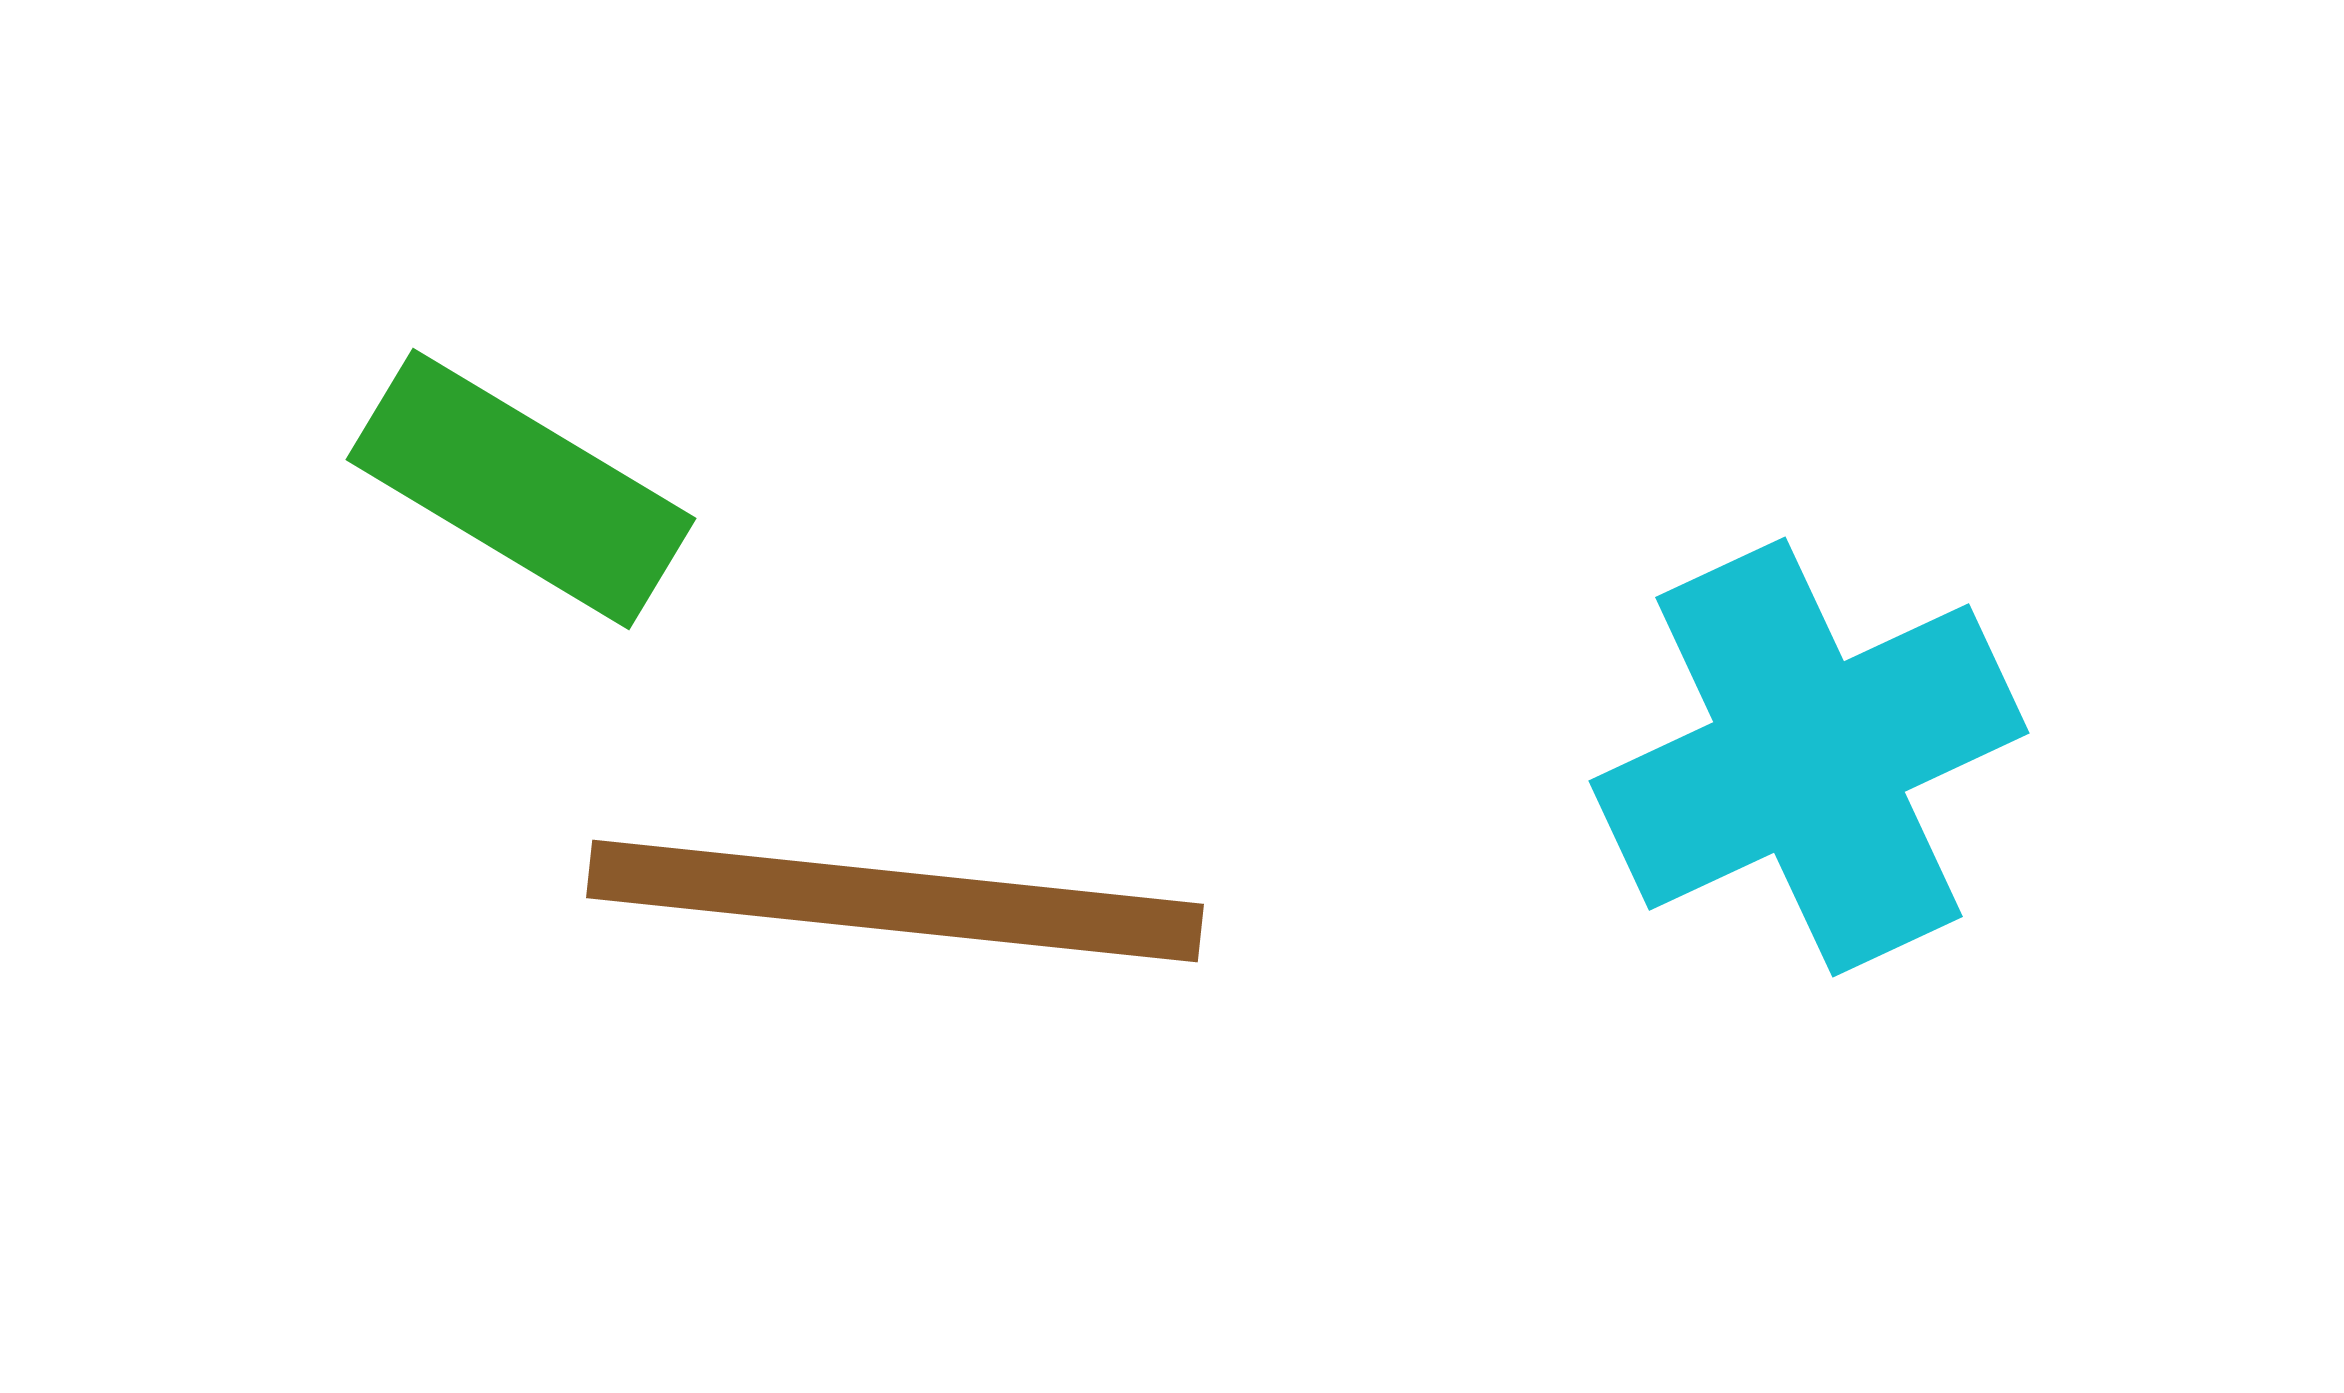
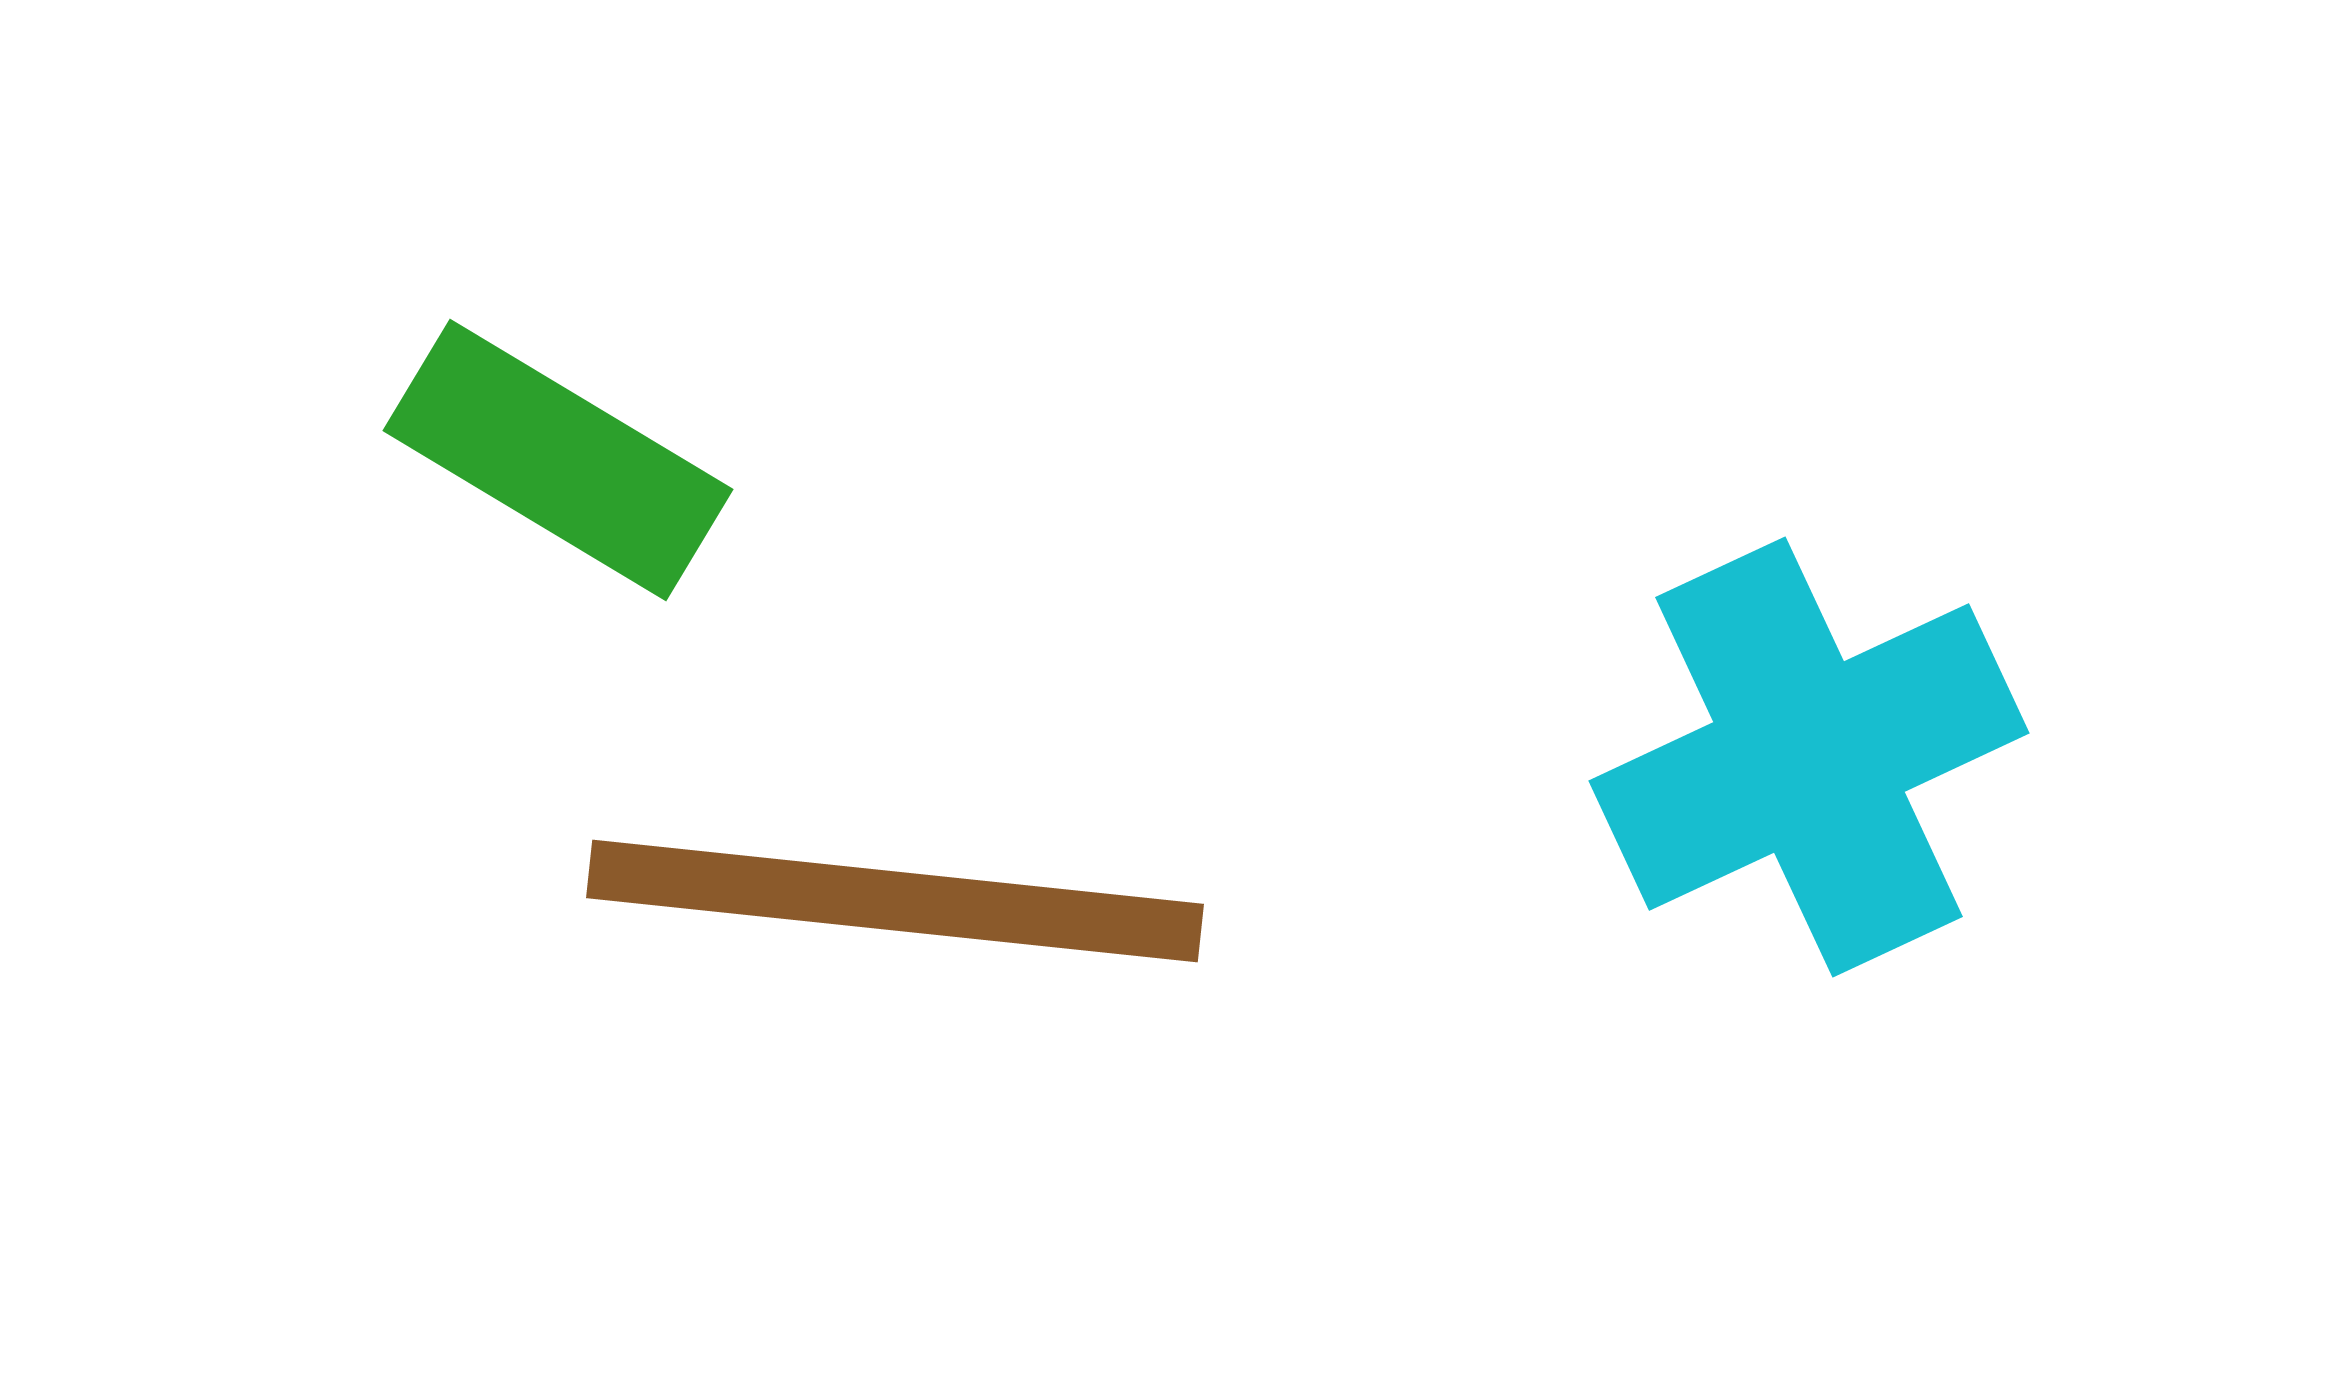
green rectangle: moved 37 px right, 29 px up
